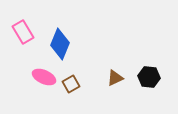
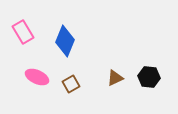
blue diamond: moved 5 px right, 3 px up
pink ellipse: moved 7 px left
